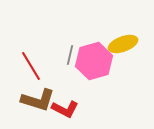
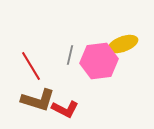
pink hexagon: moved 5 px right; rotated 9 degrees clockwise
